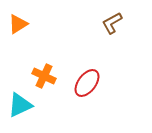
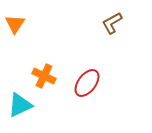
orange triangle: moved 3 px left; rotated 25 degrees counterclockwise
